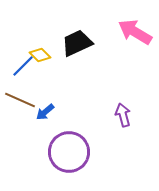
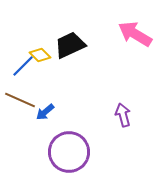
pink arrow: moved 2 px down
black trapezoid: moved 7 px left, 2 px down
